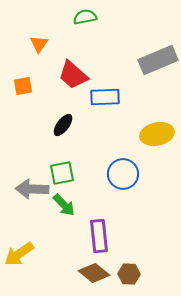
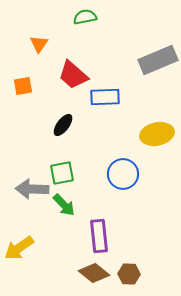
yellow arrow: moved 6 px up
